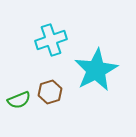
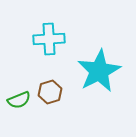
cyan cross: moved 2 px left, 1 px up; rotated 16 degrees clockwise
cyan star: moved 3 px right, 1 px down
